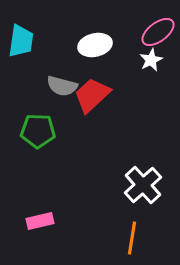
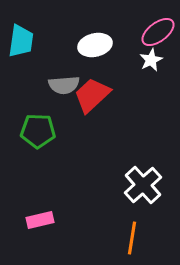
gray semicircle: moved 2 px right, 1 px up; rotated 20 degrees counterclockwise
pink rectangle: moved 1 px up
